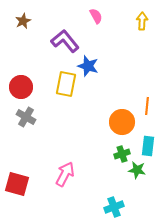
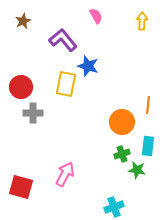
purple L-shape: moved 2 px left, 1 px up
orange line: moved 1 px right, 1 px up
gray cross: moved 7 px right, 4 px up; rotated 30 degrees counterclockwise
red square: moved 4 px right, 3 px down
